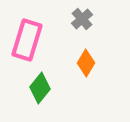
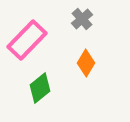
pink rectangle: rotated 27 degrees clockwise
green diamond: rotated 12 degrees clockwise
